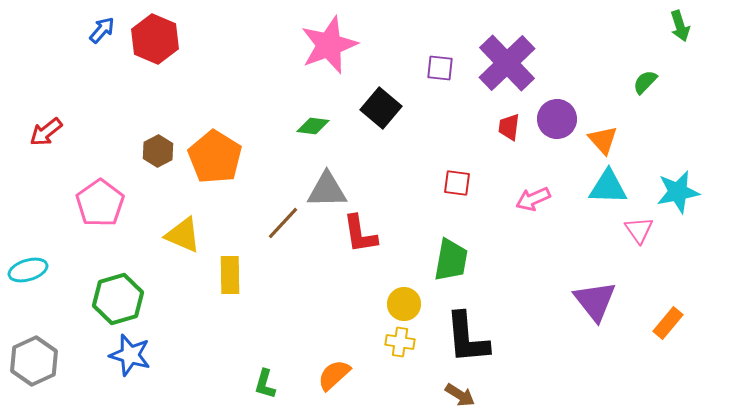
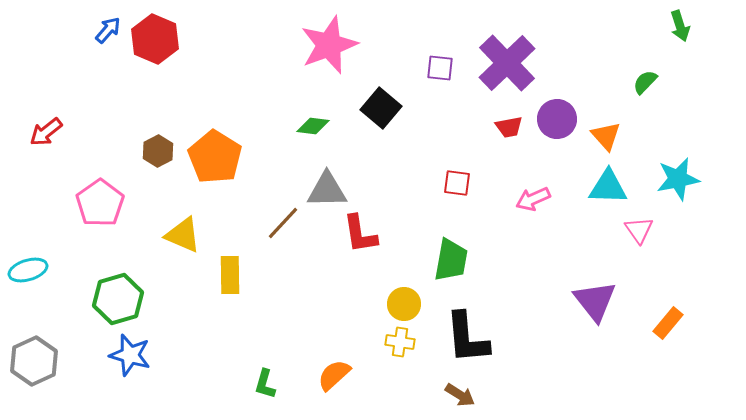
blue arrow: moved 6 px right
red trapezoid: rotated 108 degrees counterclockwise
orange triangle: moved 3 px right, 4 px up
cyan star: moved 13 px up
